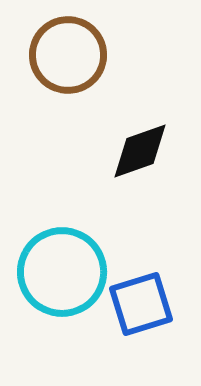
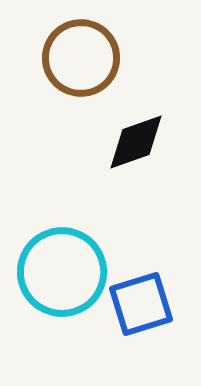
brown circle: moved 13 px right, 3 px down
black diamond: moved 4 px left, 9 px up
